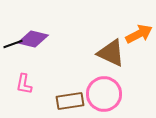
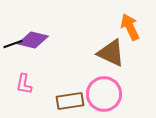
orange arrow: moved 9 px left, 7 px up; rotated 88 degrees counterclockwise
purple diamond: moved 1 px down
